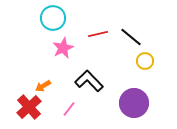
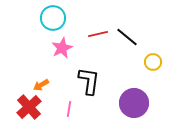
black line: moved 4 px left
pink star: moved 1 px left
yellow circle: moved 8 px right, 1 px down
black L-shape: rotated 52 degrees clockwise
orange arrow: moved 2 px left, 1 px up
pink line: rotated 28 degrees counterclockwise
